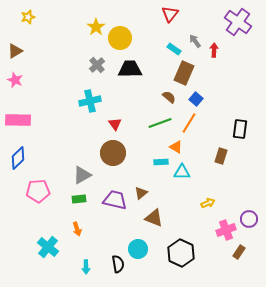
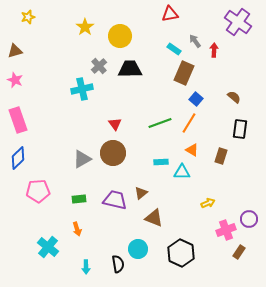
red triangle at (170, 14): rotated 42 degrees clockwise
yellow star at (96, 27): moved 11 px left
yellow circle at (120, 38): moved 2 px up
brown triangle at (15, 51): rotated 14 degrees clockwise
gray cross at (97, 65): moved 2 px right, 1 px down
brown semicircle at (169, 97): moved 65 px right
cyan cross at (90, 101): moved 8 px left, 12 px up
pink rectangle at (18, 120): rotated 70 degrees clockwise
orange triangle at (176, 147): moved 16 px right, 3 px down
gray triangle at (82, 175): moved 16 px up
